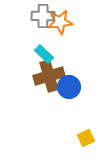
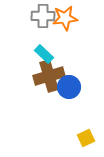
orange star: moved 5 px right, 4 px up
